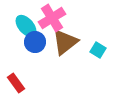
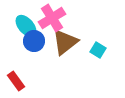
blue circle: moved 1 px left, 1 px up
red rectangle: moved 2 px up
